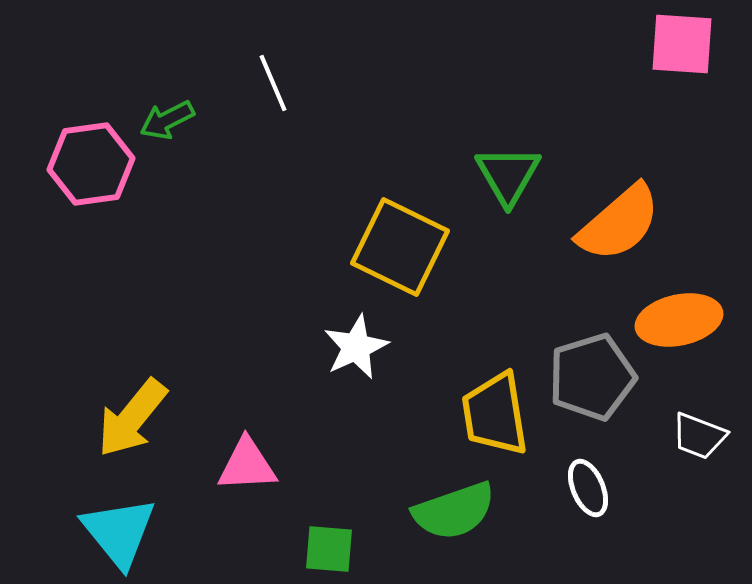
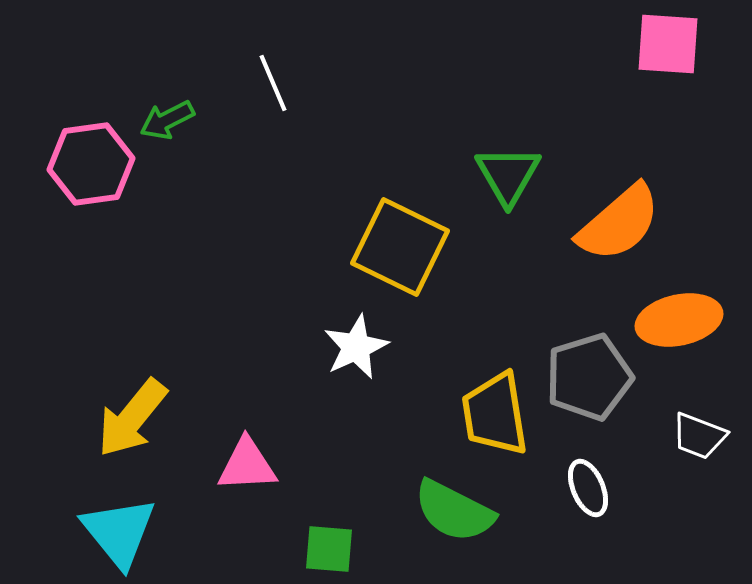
pink square: moved 14 px left
gray pentagon: moved 3 px left
green semicircle: rotated 46 degrees clockwise
